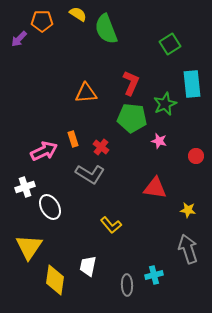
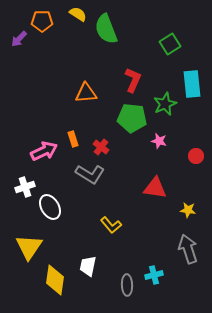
red L-shape: moved 2 px right, 3 px up
